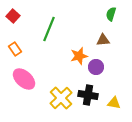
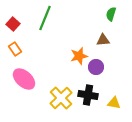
red square: moved 8 px down
green line: moved 4 px left, 11 px up
